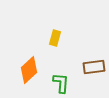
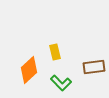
yellow rectangle: moved 14 px down; rotated 28 degrees counterclockwise
green L-shape: rotated 130 degrees clockwise
